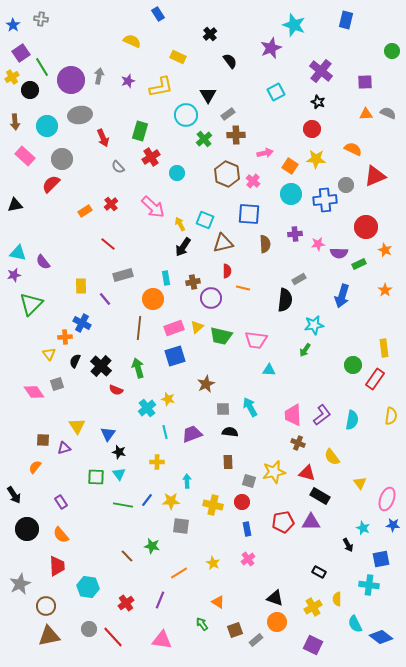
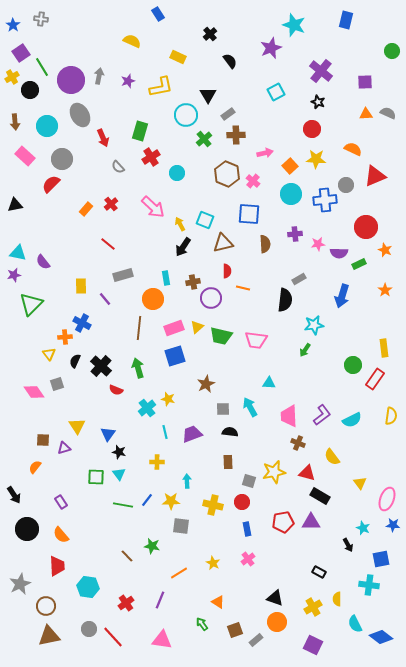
gray ellipse at (80, 115): rotated 70 degrees clockwise
orange square at (290, 166): rotated 14 degrees clockwise
orange rectangle at (85, 211): moved 1 px right, 2 px up; rotated 16 degrees counterclockwise
cyan triangle at (269, 370): moved 13 px down
pink trapezoid at (293, 415): moved 4 px left, 1 px down
cyan semicircle at (352, 420): rotated 54 degrees clockwise
